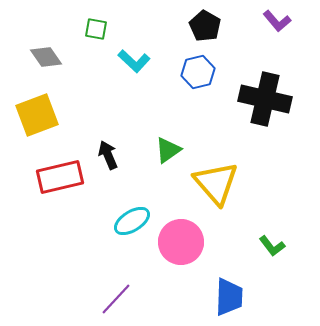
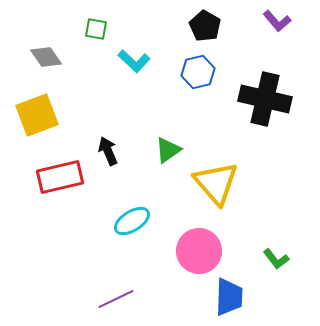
black arrow: moved 4 px up
pink circle: moved 18 px right, 9 px down
green L-shape: moved 4 px right, 13 px down
purple line: rotated 21 degrees clockwise
